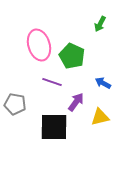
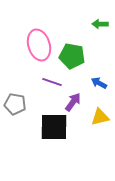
green arrow: rotated 63 degrees clockwise
green pentagon: rotated 15 degrees counterclockwise
blue arrow: moved 4 px left
purple arrow: moved 3 px left
